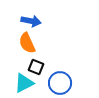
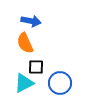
orange semicircle: moved 2 px left
black square: rotated 21 degrees counterclockwise
